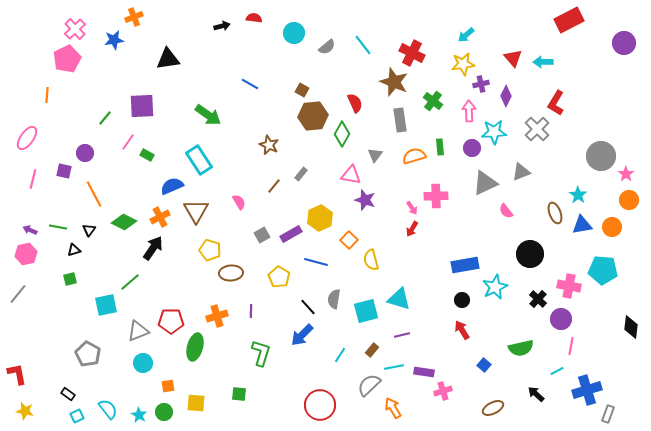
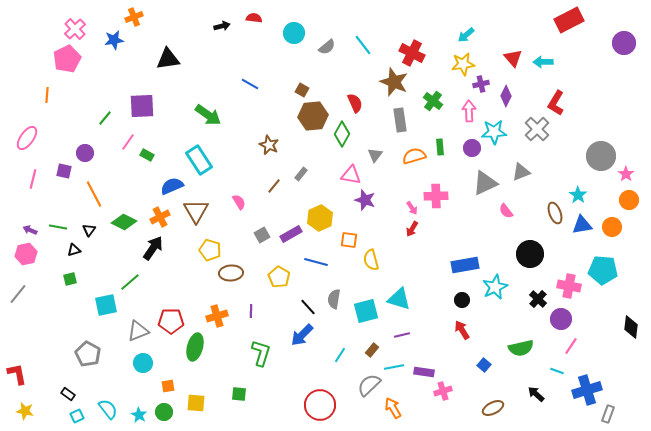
orange square at (349, 240): rotated 36 degrees counterclockwise
pink line at (571, 346): rotated 24 degrees clockwise
cyan line at (557, 371): rotated 48 degrees clockwise
